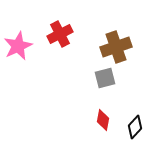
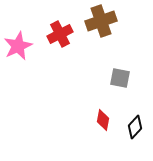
brown cross: moved 15 px left, 26 px up
gray square: moved 15 px right; rotated 25 degrees clockwise
